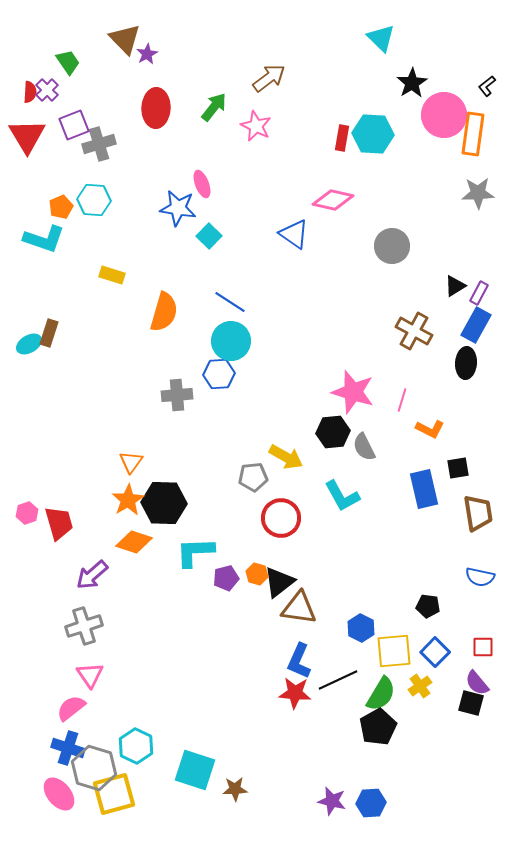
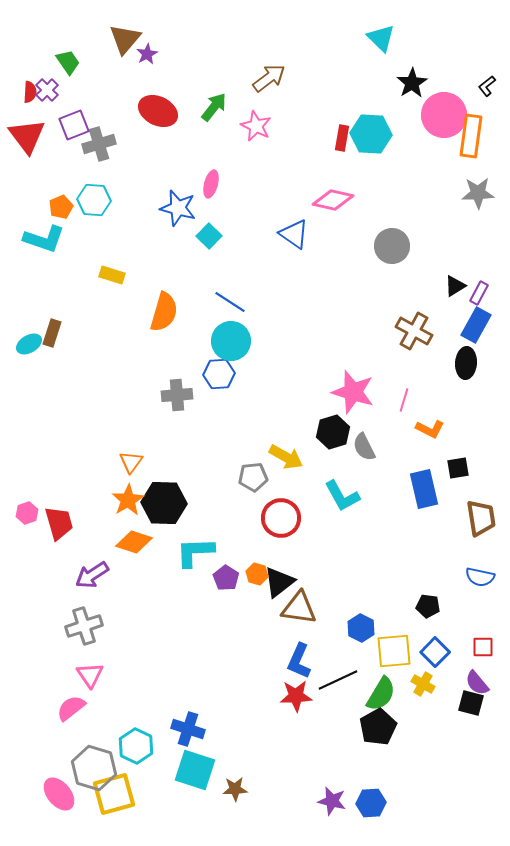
brown triangle at (125, 39): rotated 24 degrees clockwise
red ellipse at (156, 108): moved 2 px right, 3 px down; rotated 66 degrees counterclockwise
cyan hexagon at (373, 134): moved 2 px left
orange rectangle at (473, 134): moved 2 px left, 2 px down
red triangle at (27, 136): rotated 6 degrees counterclockwise
pink ellipse at (202, 184): moved 9 px right; rotated 36 degrees clockwise
blue star at (178, 208): rotated 6 degrees clockwise
brown rectangle at (49, 333): moved 3 px right
pink line at (402, 400): moved 2 px right
black hexagon at (333, 432): rotated 12 degrees counterclockwise
brown trapezoid at (478, 513): moved 3 px right, 5 px down
purple arrow at (92, 575): rotated 8 degrees clockwise
purple pentagon at (226, 578): rotated 25 degrees counterclockwise
yellow cross at (420, 686): moved 3 px right, 2 px up; rotated 25 degrees counterclockwise
red star at (295, 693): moved 1 px right, 3 px down; rotated 8 degrees counterclockwise
blue cross at (68, 748): moved 120 px right, 19 px up
